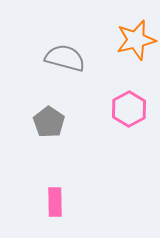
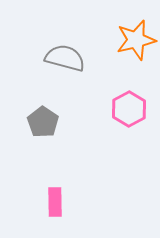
gray pentagon: moved 6 px left
